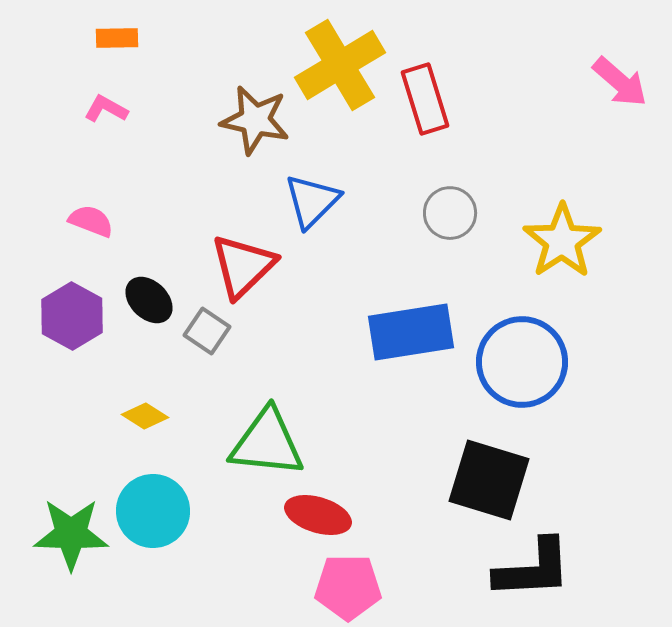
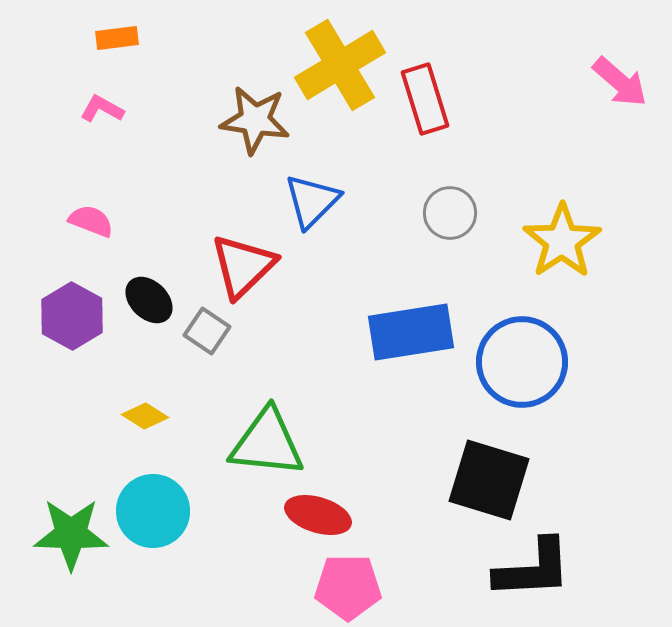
orange rectangle: rotated 6 degrees counterclockwise
pink L-shape: moved 4 px left
brown star: rotated 4 degrees counterclockwise
